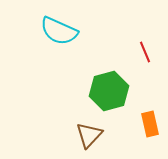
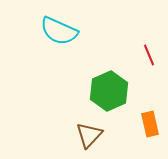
red line: moved 4 px right, 3 px down
green hexagon: rotated 9 degrees counterclockwise
